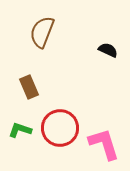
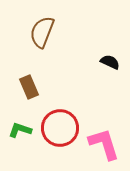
black semicircle: moved 2 px right, 12 px down
